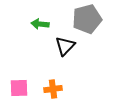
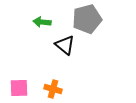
green arrow: moved 2 px right, 2 px up
black triangle: moved 1 px up; rotated 35 degrees counterclockwise
orange cross: rotated 24 degrees clockwise
